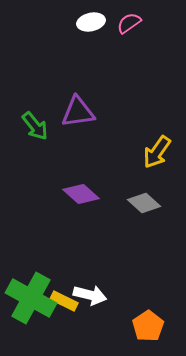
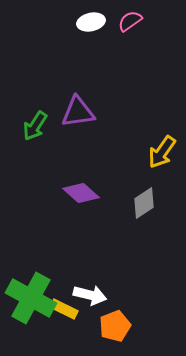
pink semicircle: moved 1 px right, 2 px up
green arrow: rotated 72 degrees clockwise
yellow arrow: moved 5 px right
purple diamond: moved 1 px up
gray diamond: rotated 76 degrees counterclockwise
yellow rectangle: moved 8 px down
orange pentagon: moved 33 px left; rotated 12 degrees clockwise
